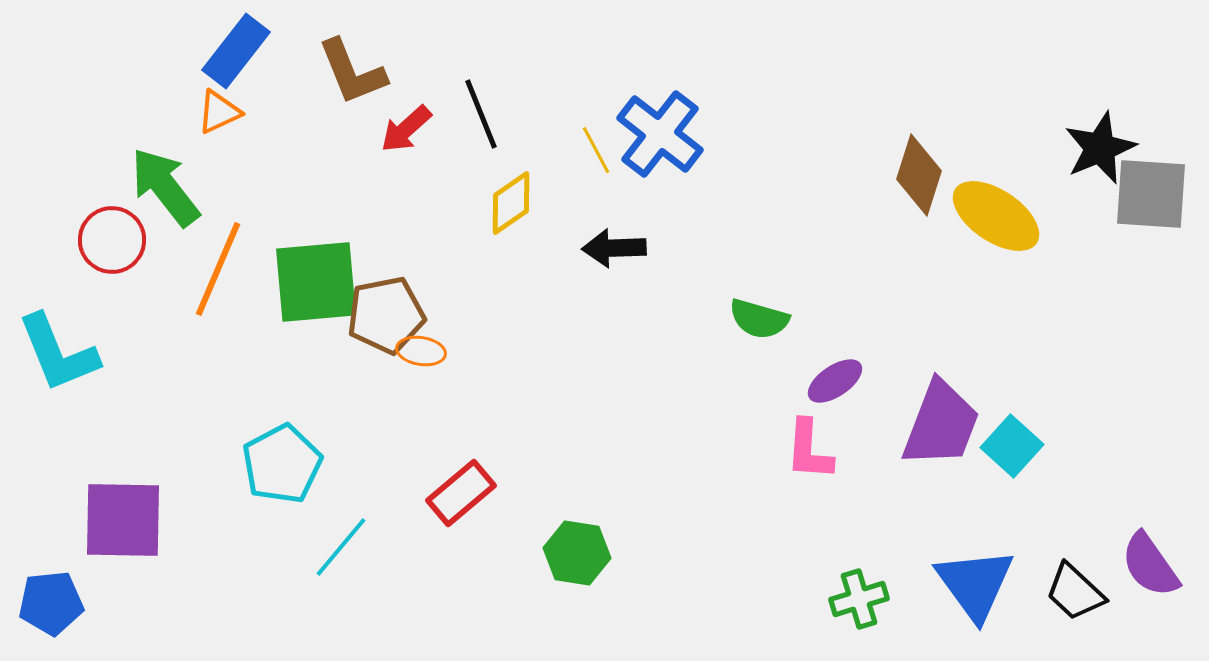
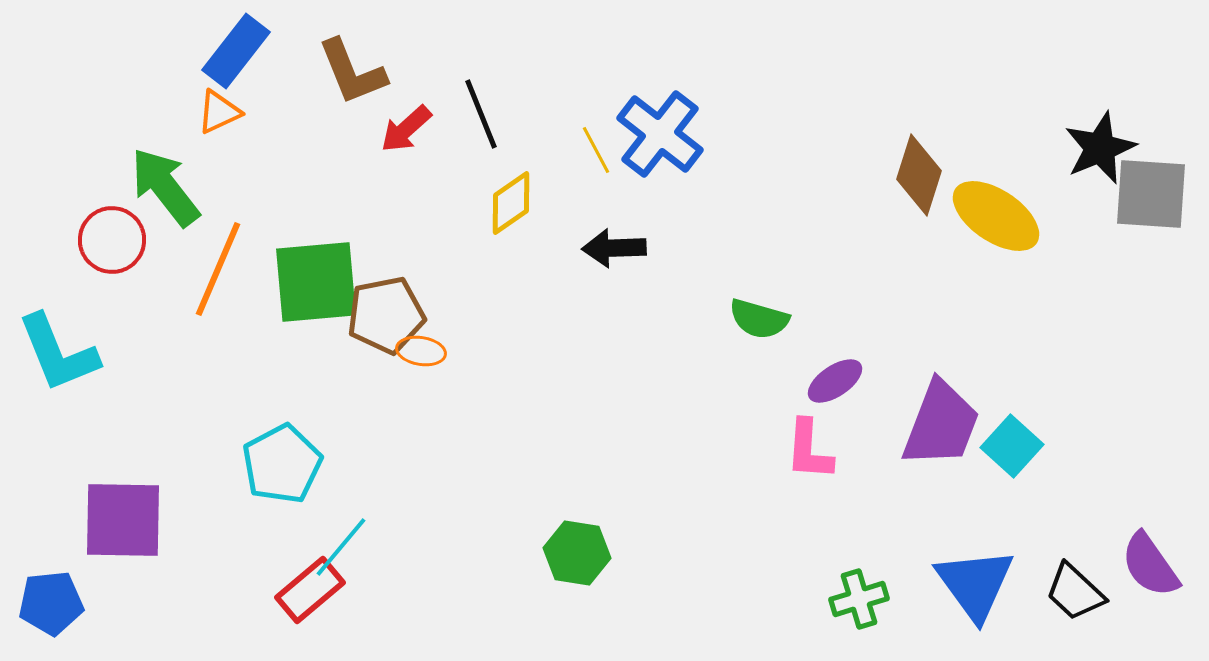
red rectangle: moved 151 px left, 97 px down
